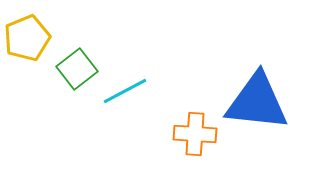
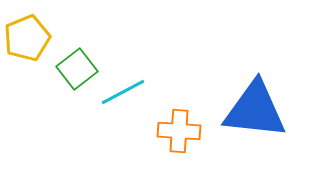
cyan line: moved 2 px left, 1 px down
blue triangle: moved 2 px left, 8 px down
orange cross: moved 16 px left, 3 px up
